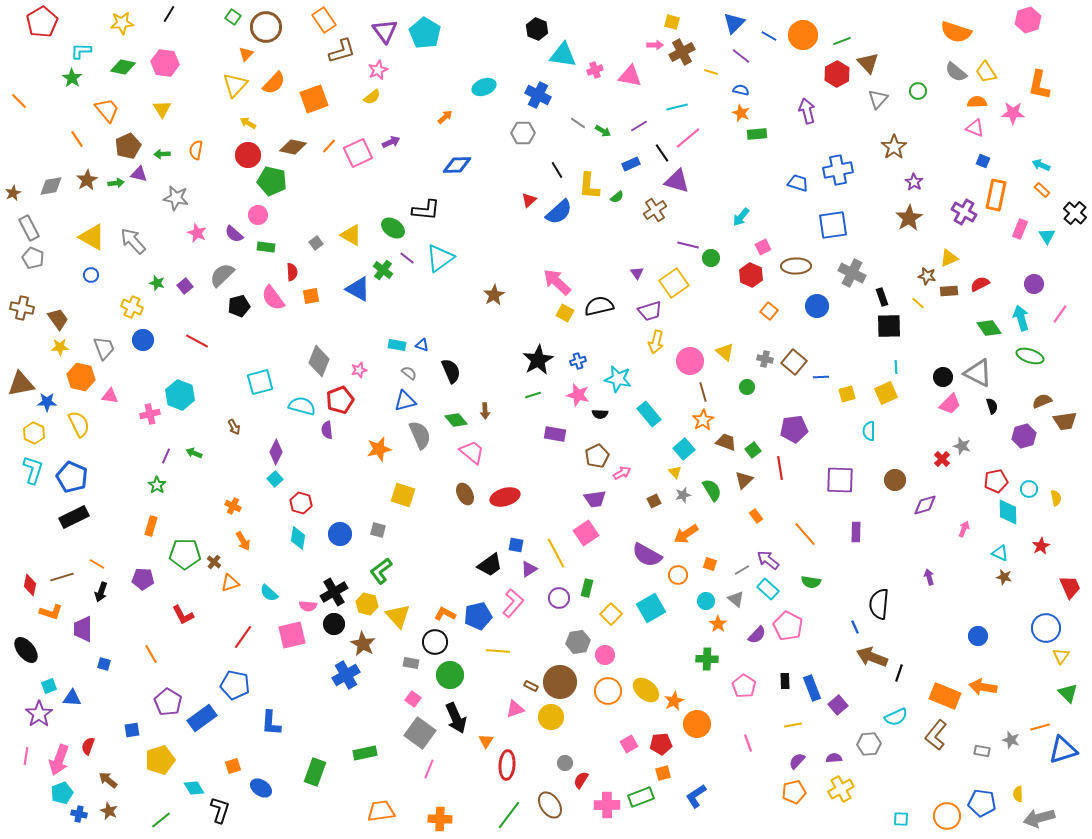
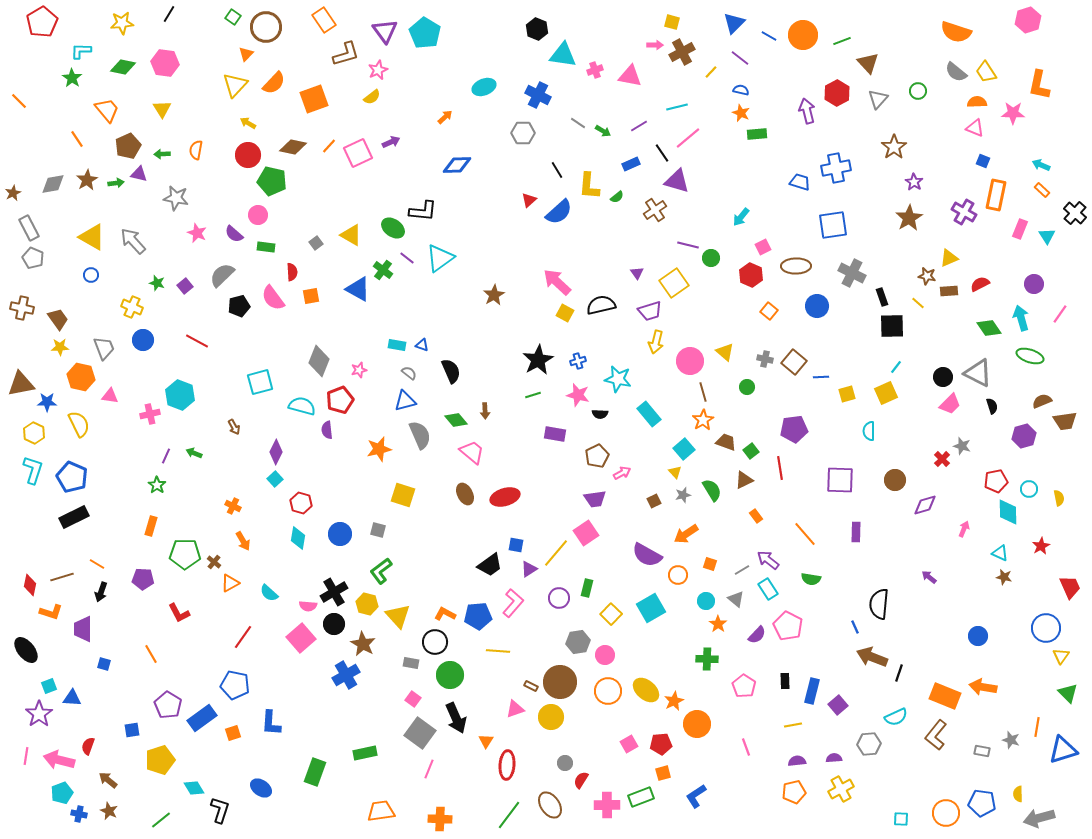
brown L-shape at (342, 51): moved 4 px right, 3 px down
purple line at (741, 56): moved 1 px left, 2 px down
yellow line at (711, 72): rotated 64 degrees counterclockwise
red hexagon at (837, 74): moved 19 px down
blue cross at (838, 170): moved 2 px left, 2 px up
blue trapezoid at (798, 183): moved 2 px right, 1 px up
gray diamond at (51, 186): moved 2 px right, 2 px up
black L-shape at (426, 210): moved 3 px left, 1 px down
black semicircle at (599, 306): moved 2 px right, 1 px up
black square at (889, 326): moved 3 px right
cyan line at (896, 367): rotated 40 degrees clockwise
green square at (753, 450): moved 2 px left, 1 px down
brown triangle at (744, 480): rotated 18 degrees clockwise
yellow semicircle at (1056, 498): moved 3 px right
yellow line at (556, 553): rotated 68 degrees clockwise
purple arrow at (929, 577): rotated 35 degrees counterclockwise
green semicircle at (811, 582): moved 3 px up
orange triangle at (230, 583): rotated 12 degrees counterclockwise
cyan rectangle at (768, 589): rotated 15 degrees clockwise
red L-shape at (183, 615): moved 4 px left, 2 px up
blue pentagon at (478, 616): rotated 8 degrees clockwise
pink square at (292, 635): moved 9 px right, 3 px down; rotated 28 degrees counterclockwise
blue rectangle at (812, 688): moved 3 px down; rotated 35 degrees clockwise
purple pentagon at (168, 702): moved 3 px down
orange line at (1040, 727): moved 3 px left; rotated 66 degrees counterclockwise
pink line at (748, 743): moved 2 px left, 4 px down
pink arrow at (59, 760): rotated 84 degrees clockwise
purple semicircle at (797, 761): rotated 42 degrees clockwise
orange square at (233, 766): moved 33 px up
orange circle at (947, 816): moved 1 px left, 3 px up
